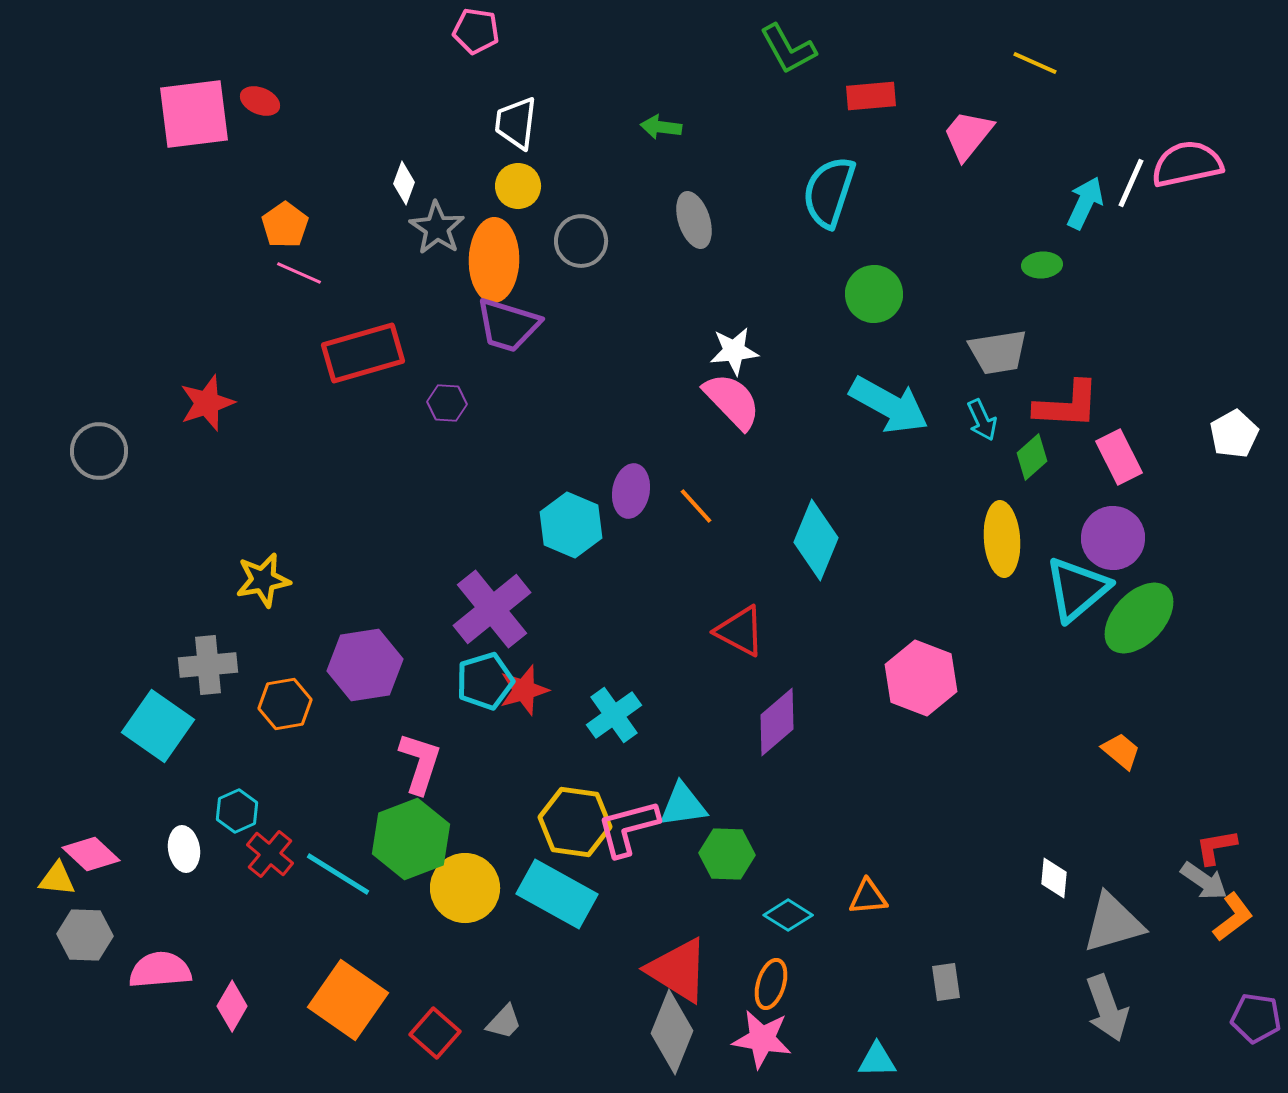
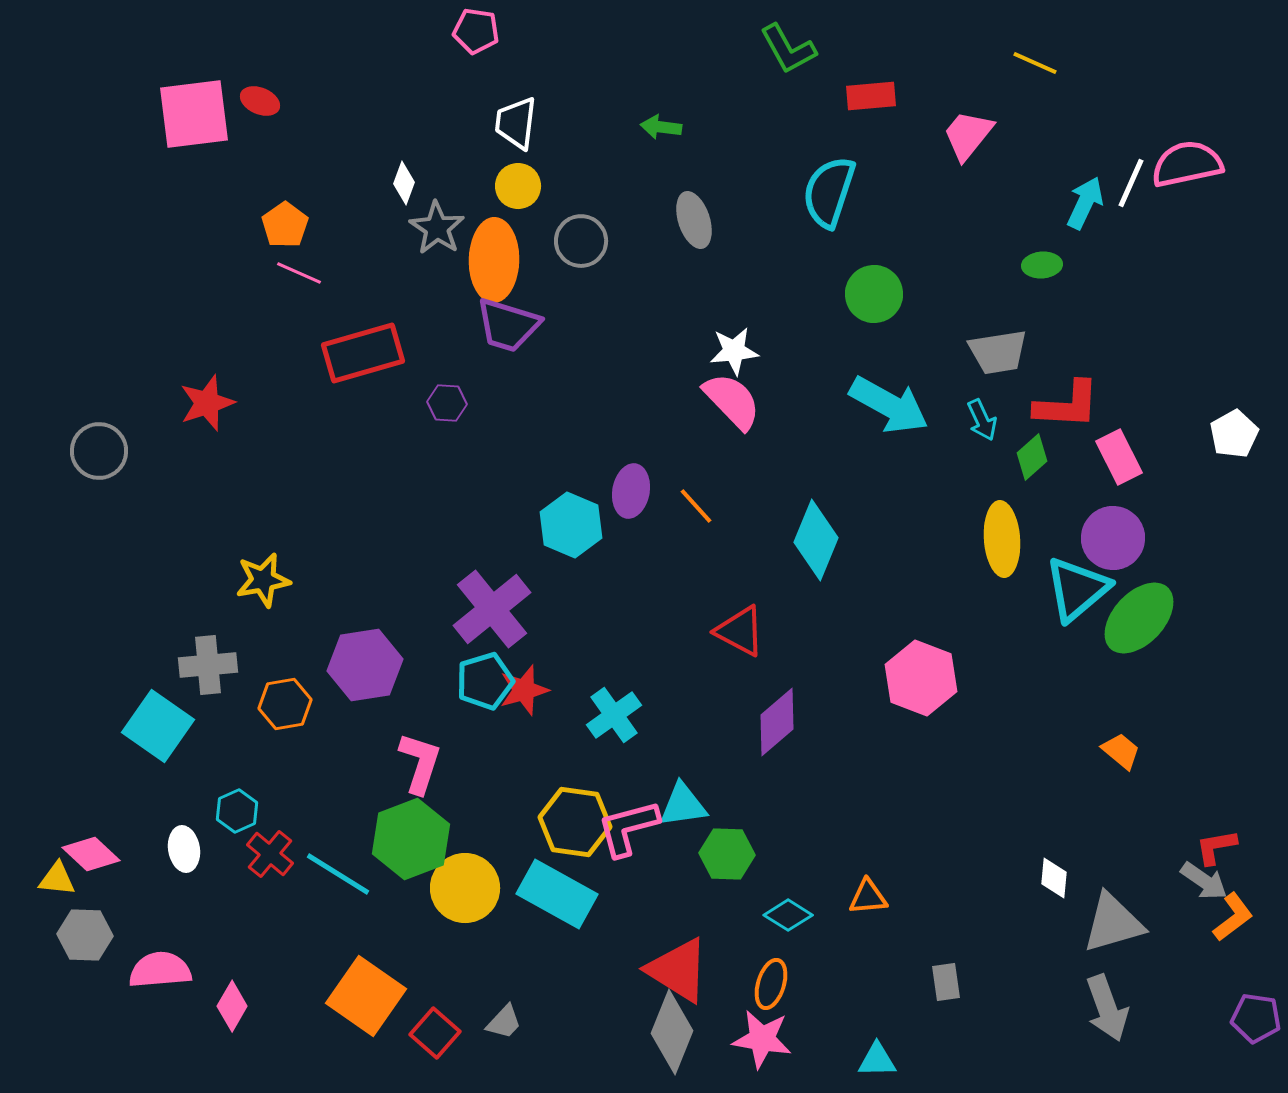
orange square at (348, 1000): moved 18 px right, 4 px up
